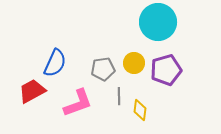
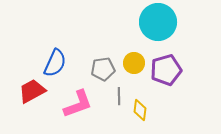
pink L-shape: moved 1 px down
